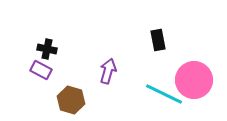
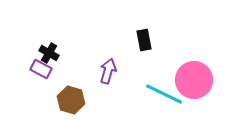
black rectangle: moved 14 px left
black cross: moved 2 px right, 4 px down; rotated 18 degrees clockwise
purple rectangle: moved 1 px up
